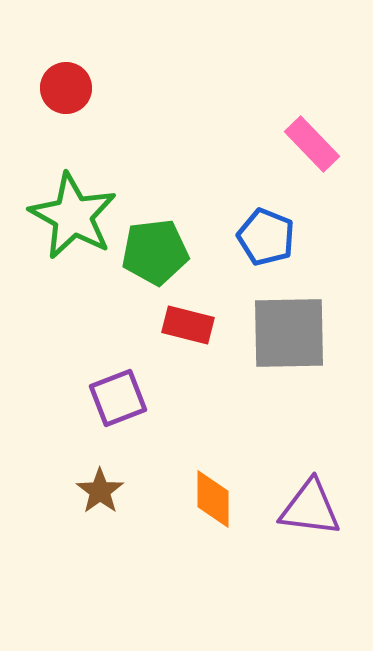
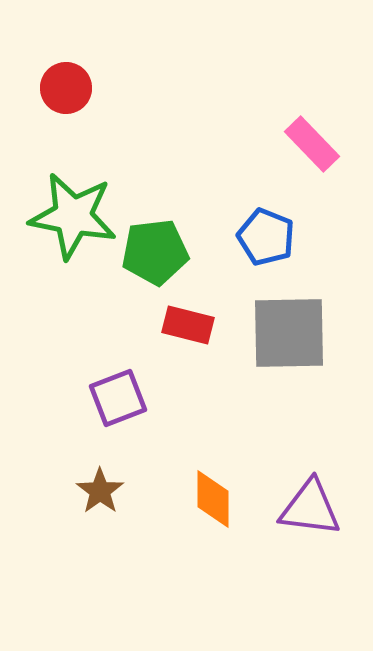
green star: rotated 18 degrees counterclockwise
